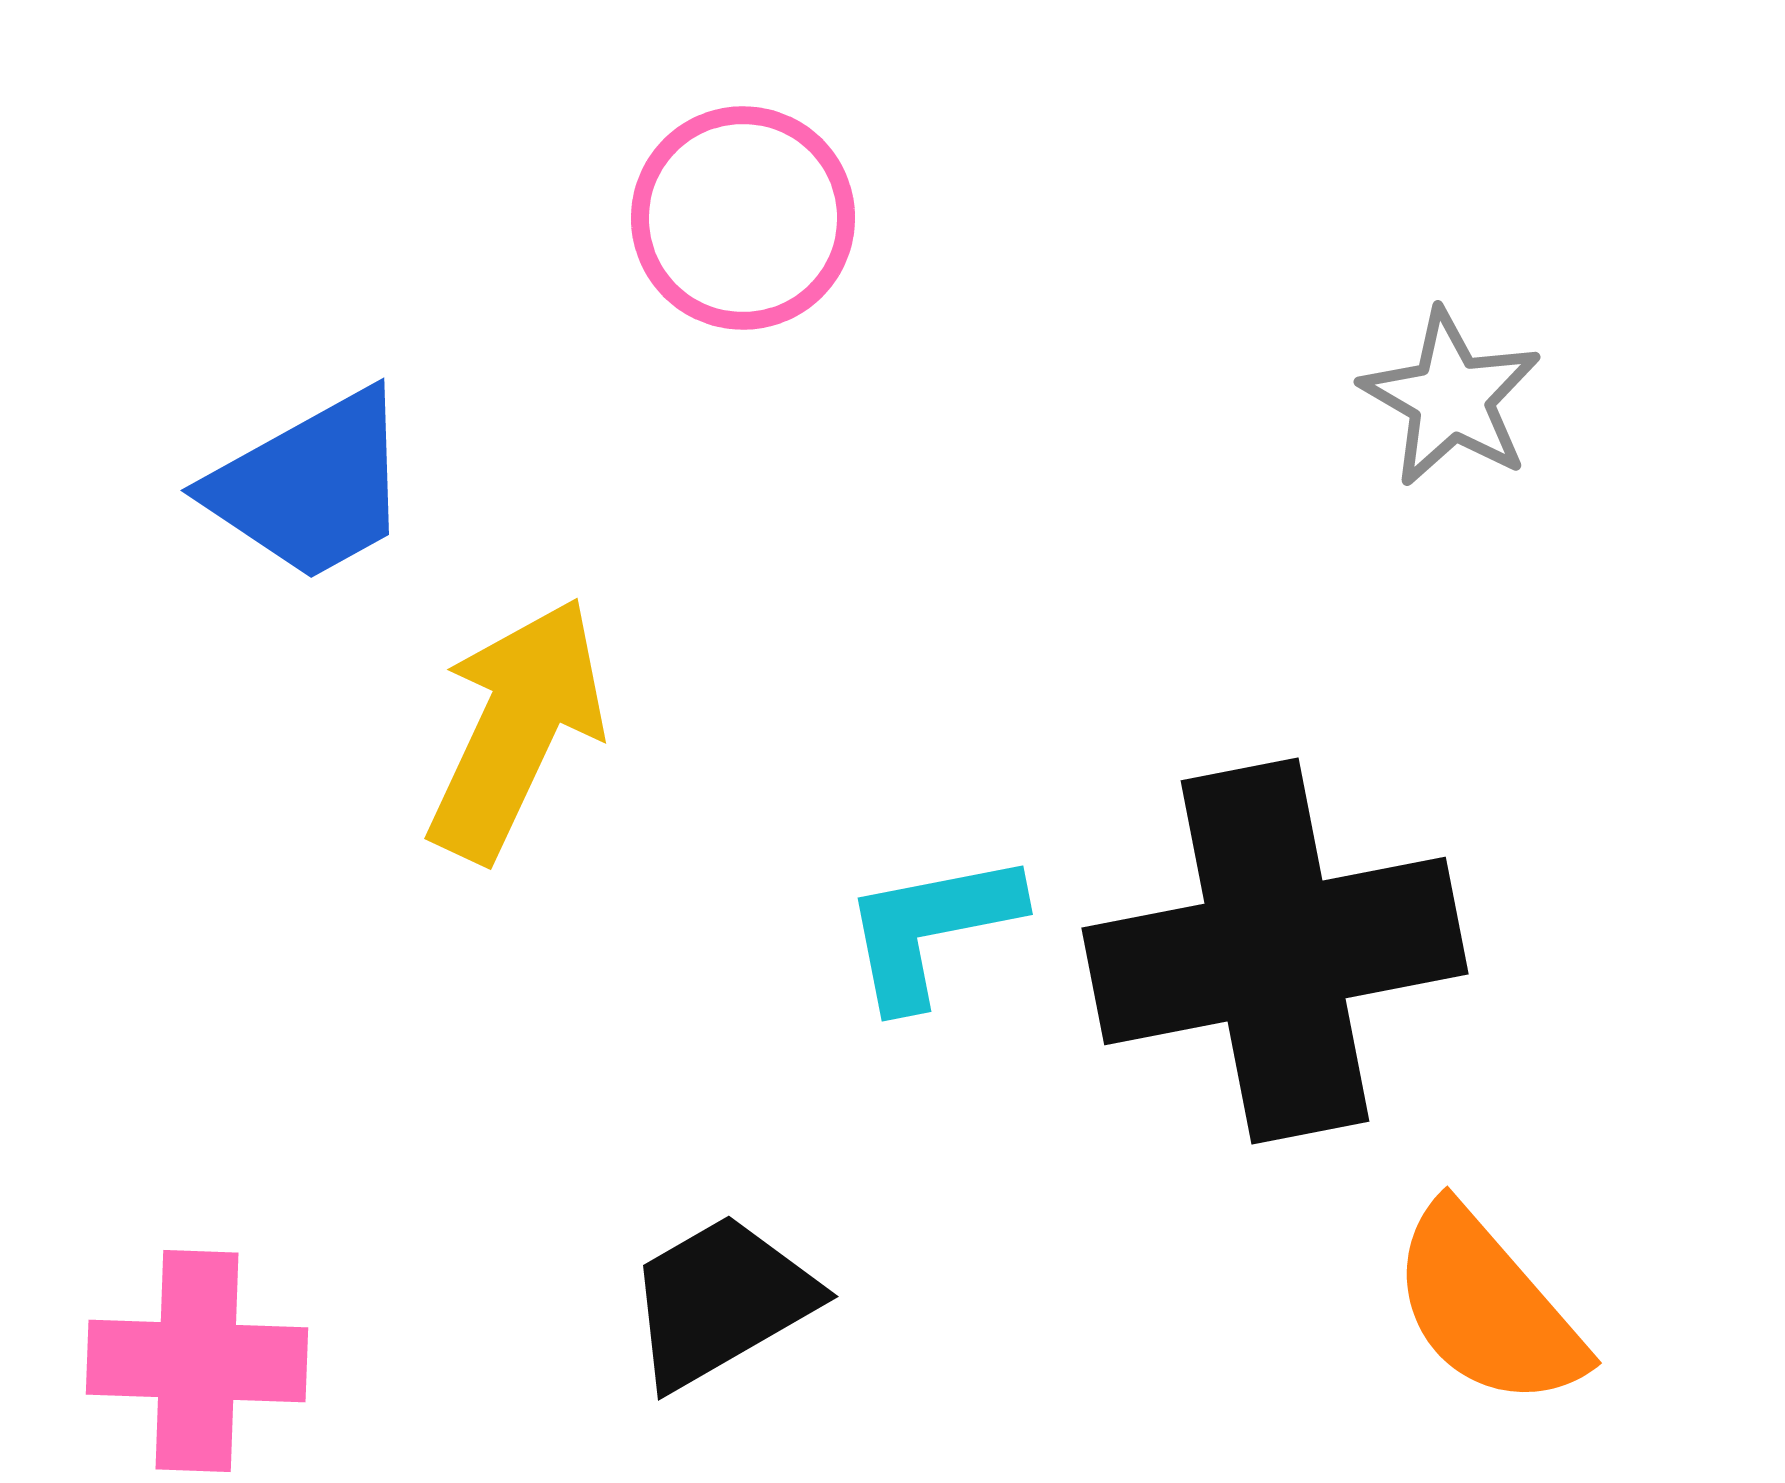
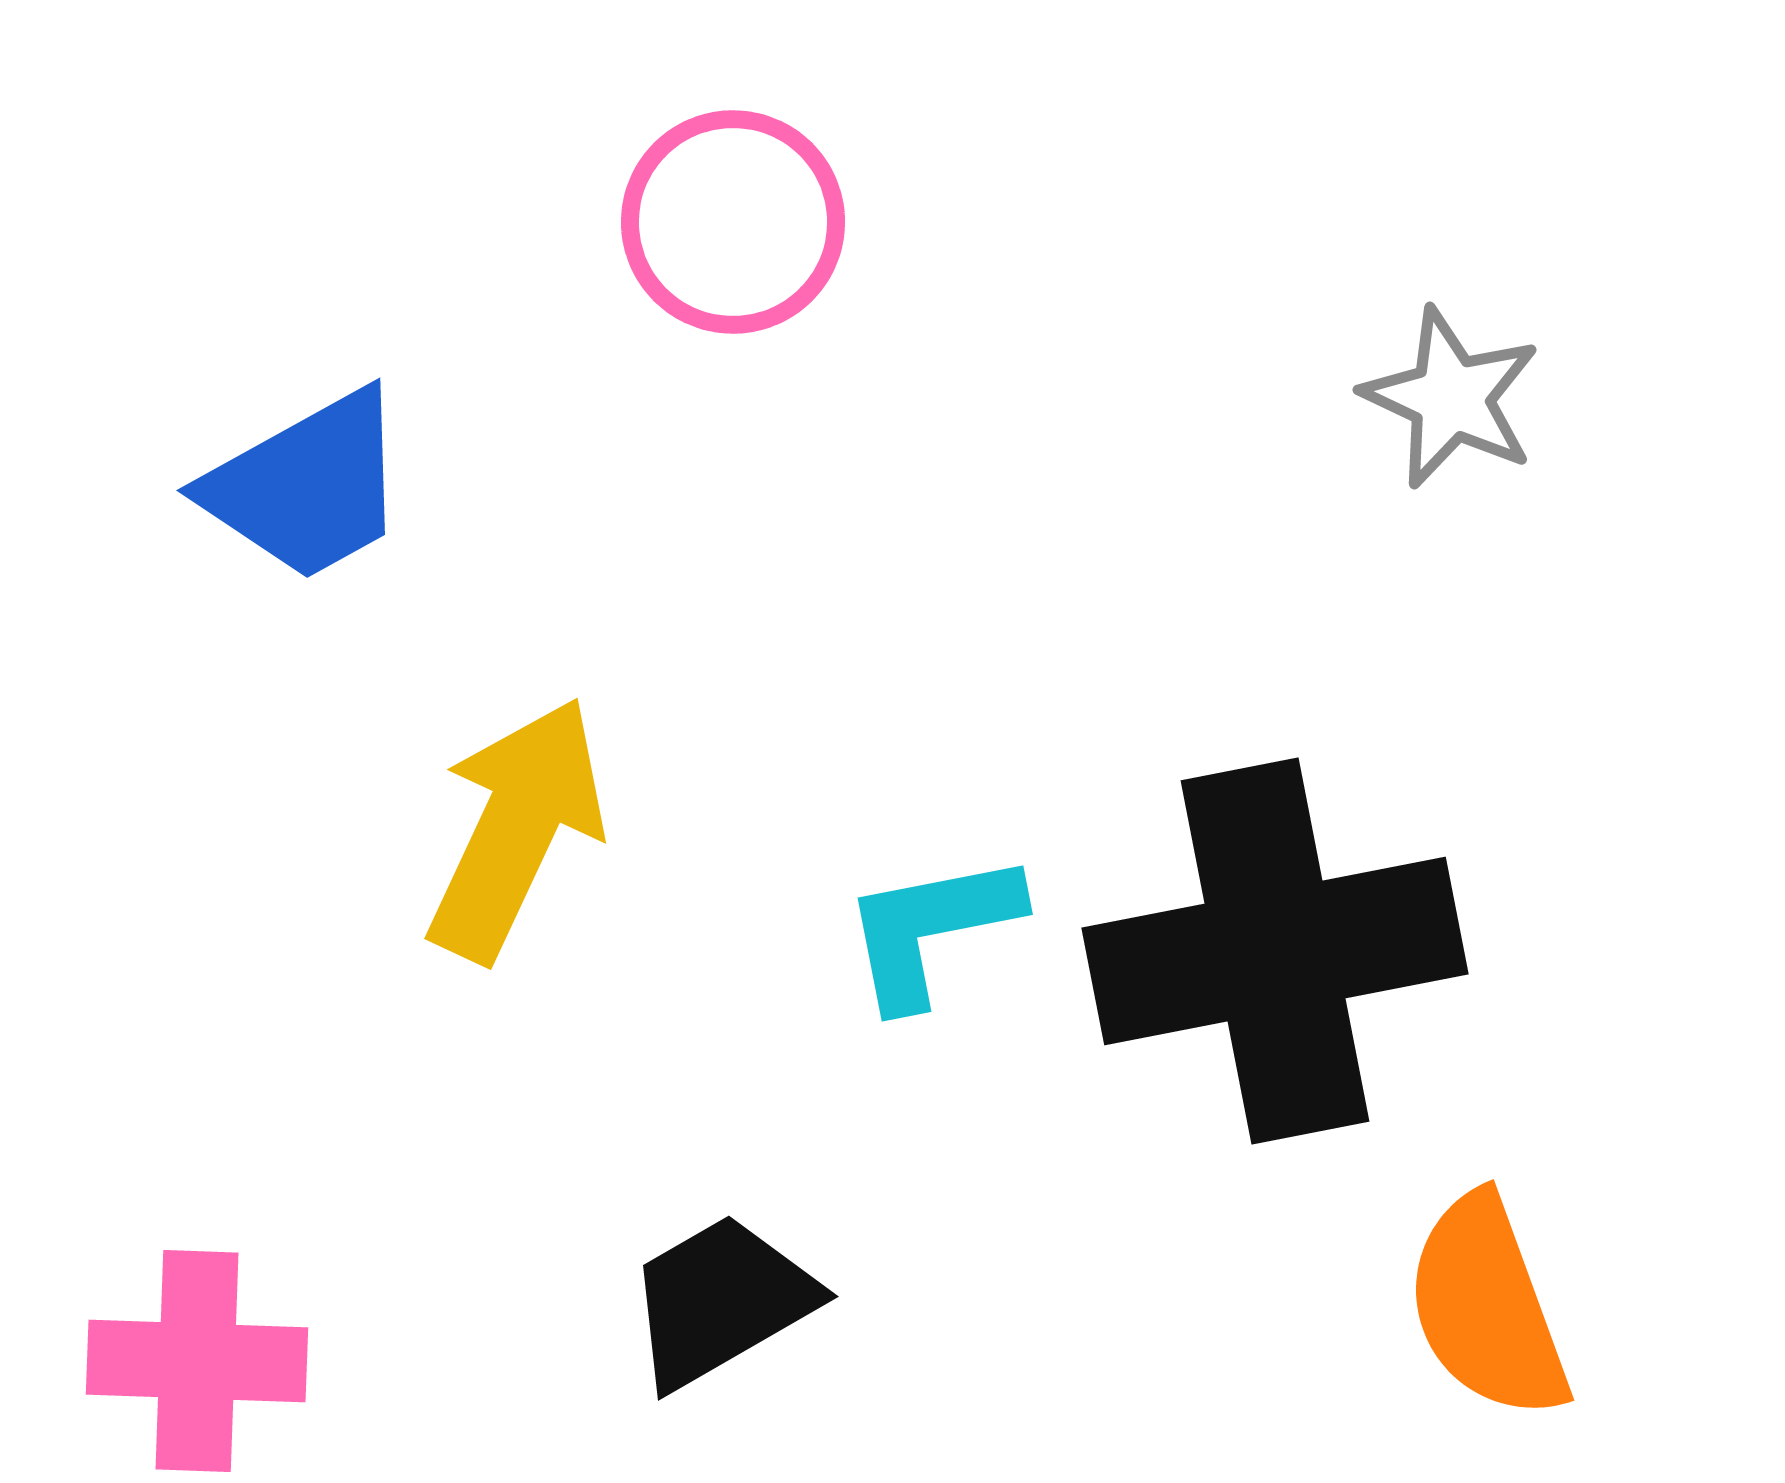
pink circle: moved 10 px left, 4 px down
gray star: rotated 5 degrees counterclockwise
blue trapezoid: moved 4 px left
yellow arrow: moved 100 px down
orange semicircle: rotated 21 degrees clockwise
